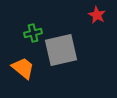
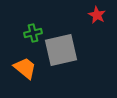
orange trapezoid: moved 2 px right
